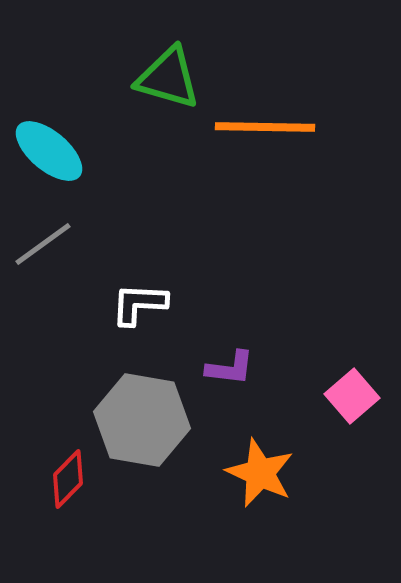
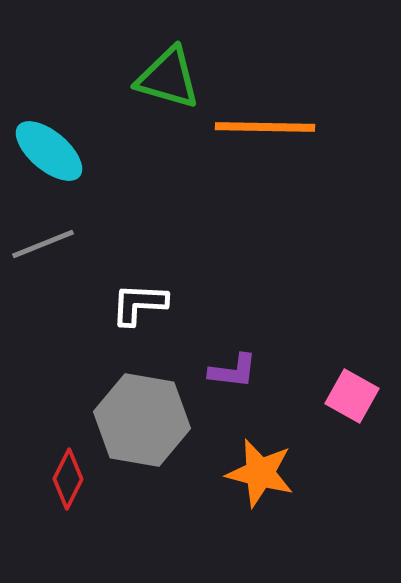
gray line: rotated 14 degrees clockwise
purple L-shape: moved 3 px right, 3 px down
pink square: rotated 20 degrees counterclockwise
orange star: rotated 10 degrees counterclockwise
red diamond: rotated 18 degrees counterclockwise
